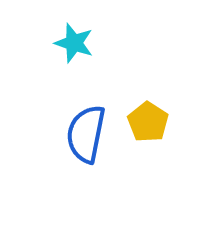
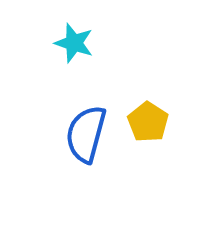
blue semicircle: rotated 4 degrees clockwise
